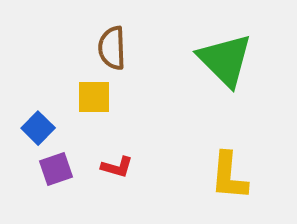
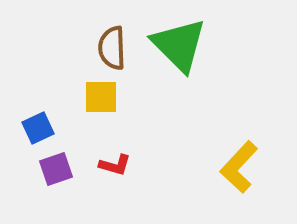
green triangle: moved 46 px left, 15 px up
yellow square: moved 7 px right
blue square: rotated 20 degrees clockwise
red L-shape: moved 2 px left, 2 px up
yellow L-shape: moved 10 px right, 9 px up; rotated 38 degrees clockwise
